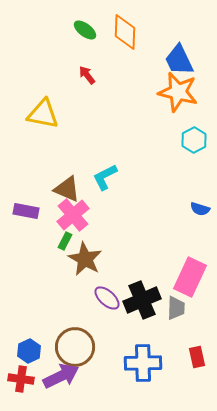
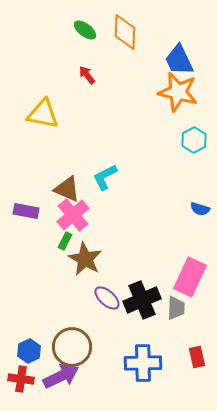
brown circle: moved 3 px left
